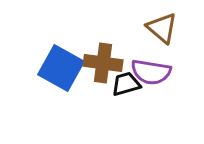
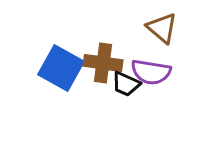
black trapezoid: rotated 140 degrees counterclockwise
